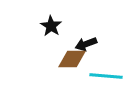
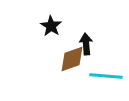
black arrow: rotated 105 degrees clockwise
brown diamond: rotated 20 degrees counterclockwise
